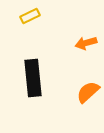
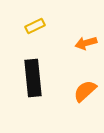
yellow rectangle: moved 5 px right, 10 px down
orange semicircle: moved 3 px left, 1 px up
